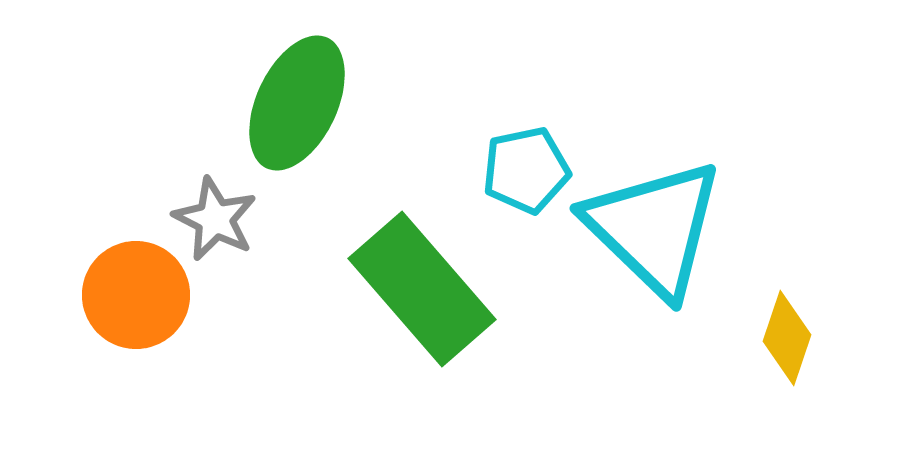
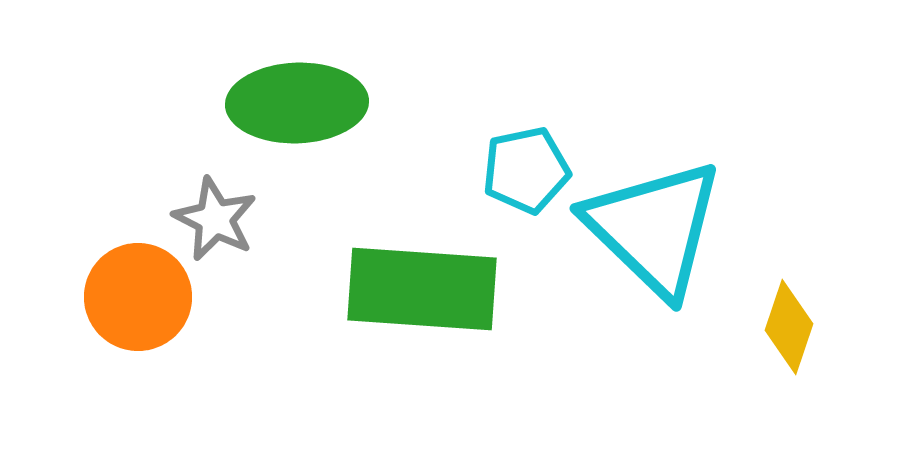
green ellipse: rotated 63 degrees clockwise
green rectangle: rotated 45 degrees counterclockwise
orange circle: moved 2 px right, 2 px down
yellow diamond: moved 2 px right, 11 px up
